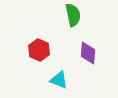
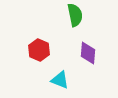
green semicircle: moved 2 px right
cyan triangle: moved 1 px right
